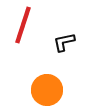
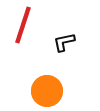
orange circle: moved 1 px down
